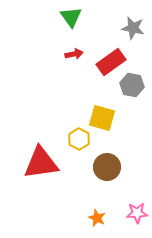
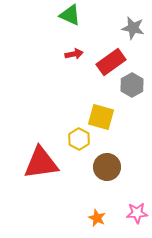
green triangle: moved 1 px left, 2 px up; rotated 30 degrees counterclockwise
gray hexagon: rotated 20 degrees clockwise
yellow square: moved 1 px left, 1 px up
